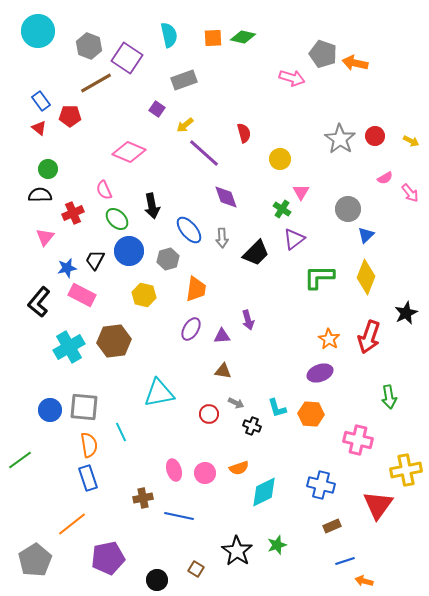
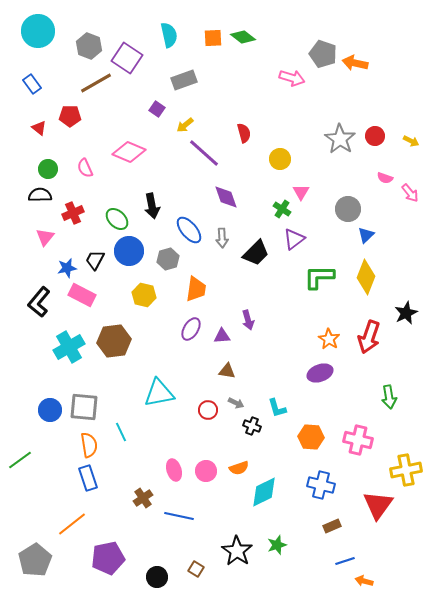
green diamond at (243, 37): rotated 25 degrees clockwise
blue rectangle at (41, 101): moved 9 px left, 17 px up
pink semicircle at (385, 178): rotated 49 degrees clockwise
pink semicircle at (104, 190): moved 19 px left, 22 px up
brown triangle at (223, 371): moved 4 px right
red circle at (209, 414): moved 1 px left, 4 px up
orange hexagon at (311, 414): moved 23 px down
pink circle at (205, 473): moved 1 px right, 2 px up
brown cross at (143, 498): rotated 24 degrees counterclockwise
black circle at (157, 580): moved 3 px up
